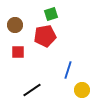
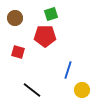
brown circle: moved 7 px up
red pentagon: rotated 10 degrees clockwise
red square: rotated 16 degrees clockwise
black line: rotated 72 degrees clockwise
